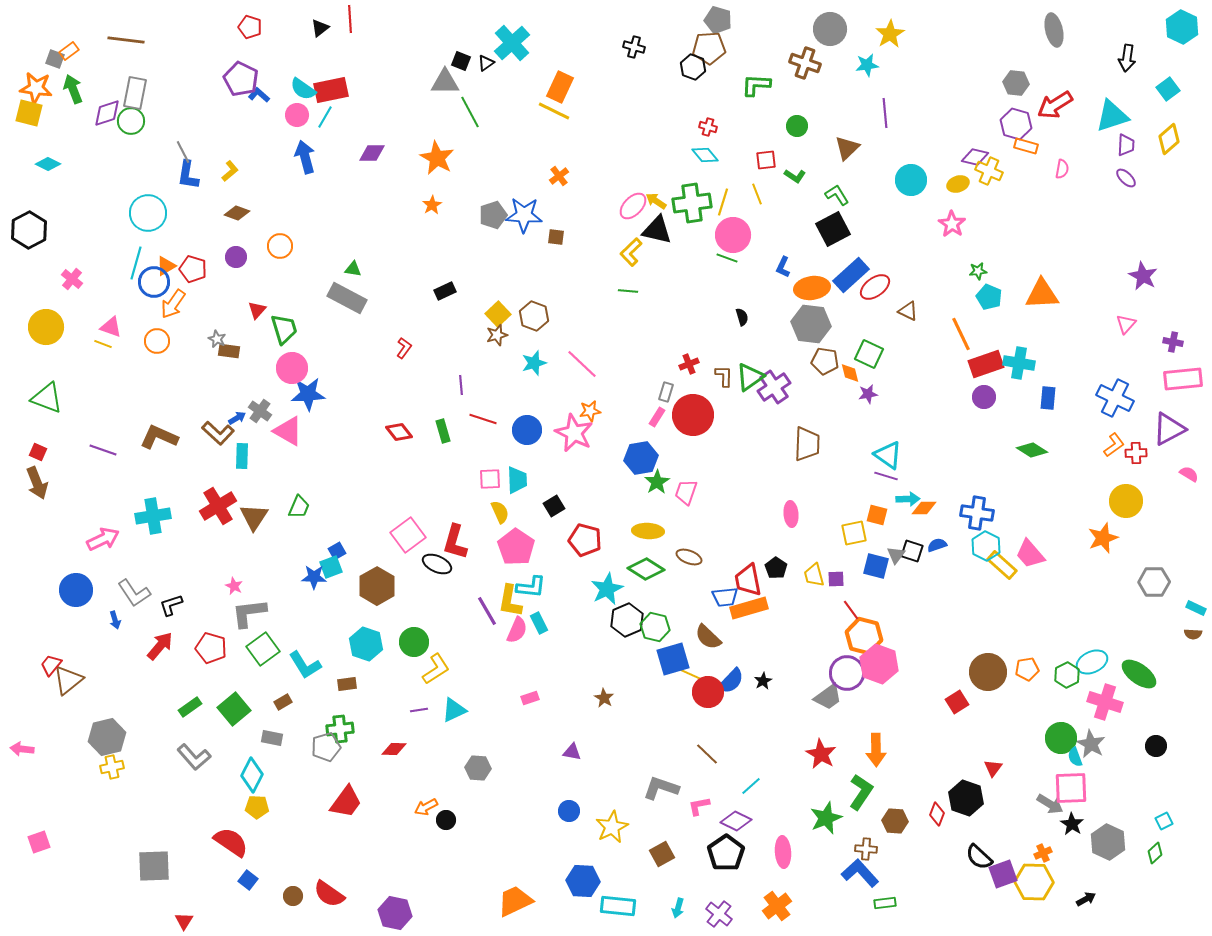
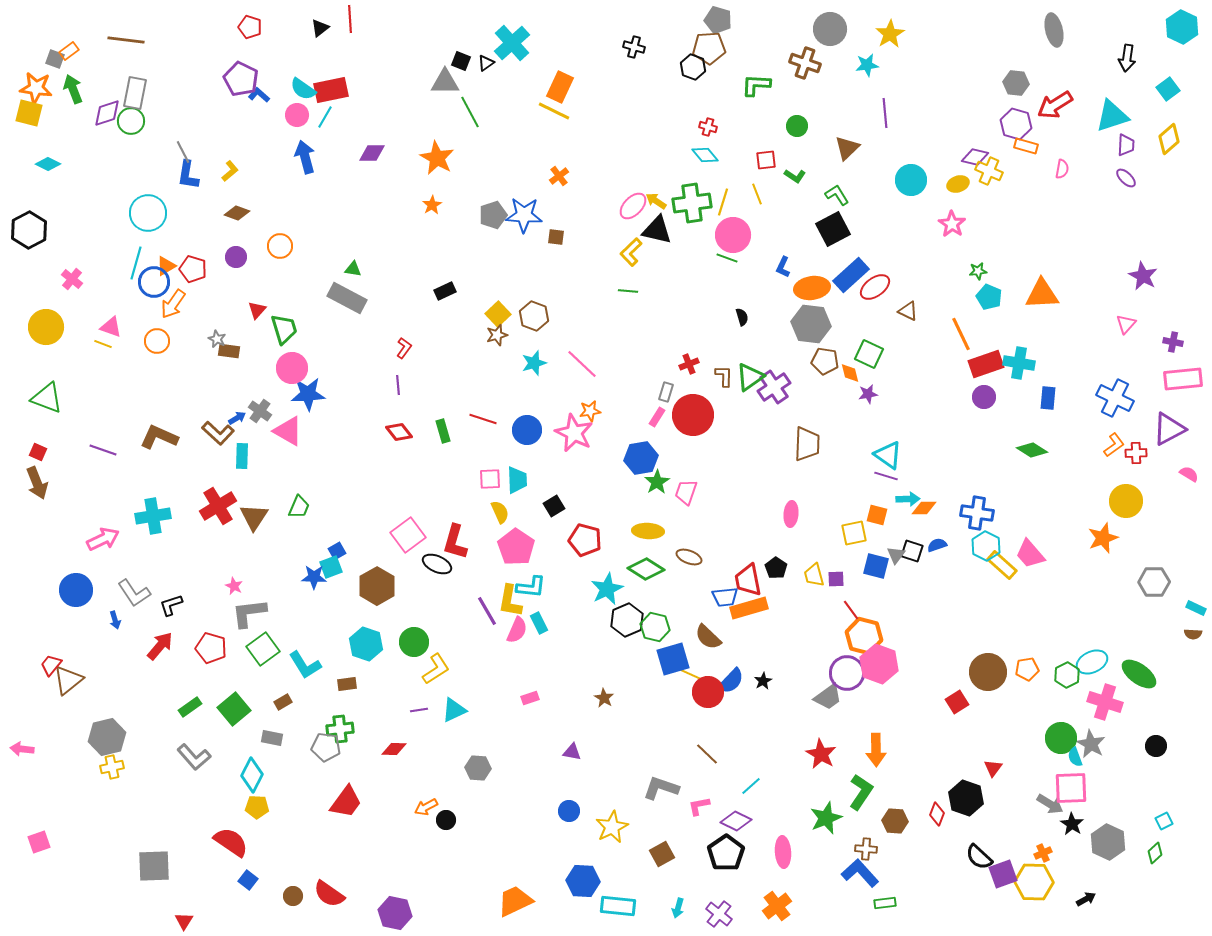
purple line at (461, 385): moved 63 px left
pink ellipse at (791, 514): rotated 10 degrees clockwise
gray pentagon at (326, 747): rotated 24 degrees clockwise
